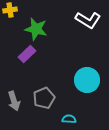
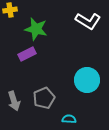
white L-shape: moved 1 px down
purple rectangle: rotated 18 degrees clockwise
